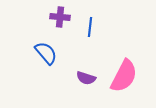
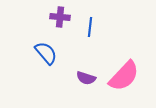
pink semicircle: rotated 16 degrees clockwise
